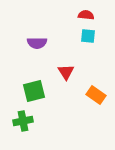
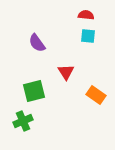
purple semicircle: rotated 54 degrees clockwise
green cross: rotated 12 degrees counterclockwise
